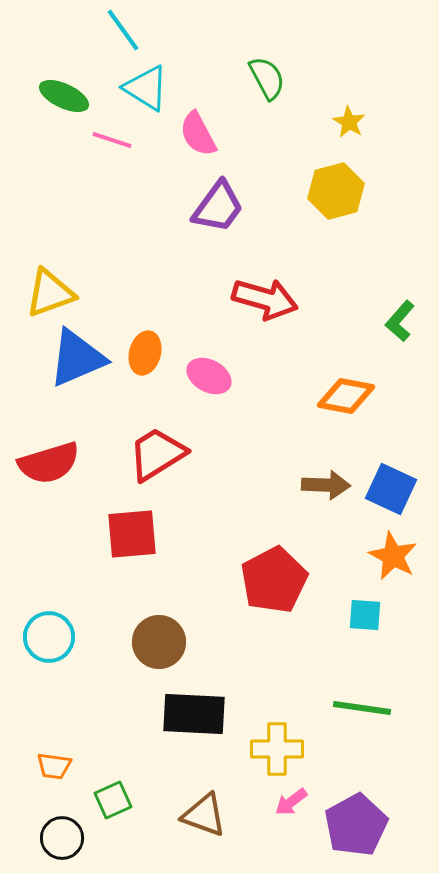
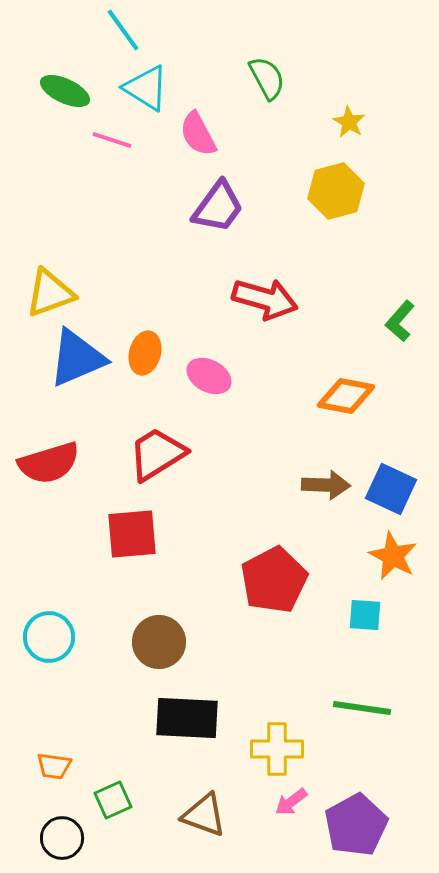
green ellipse: moved 1 px right, 5 px up
black rectangle: moved 7 px left, 4 px down
